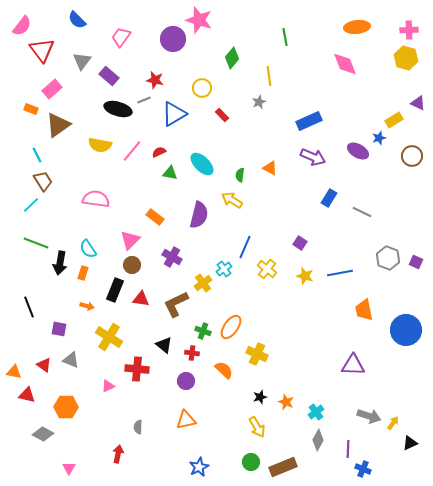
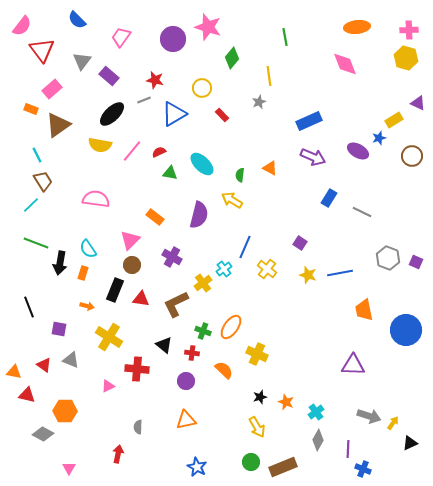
pink star at (199, 20): moved 9 px right, 7 px down
black ellipse at (118, 109): moved 6 px left, 5 px down; rotated 60 degrees counterclockwise
yellow star at (305, 276): moved 3 px right, 1 px up
orange hexagon at (66, 407): moved 1 px left, 4 px down
blue star at (199, 467): moved 2 px left; rotated 18 degrees counterclockwise
